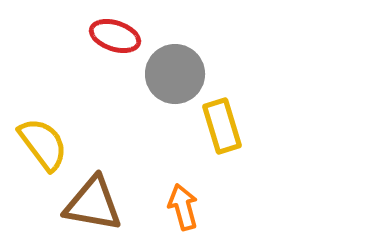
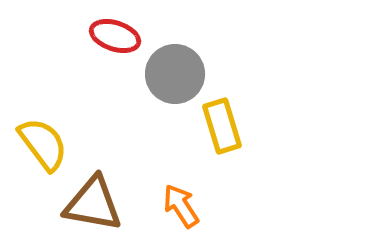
orange arrow: moved 2 px left, 1 px up; rotated 18 degrees counterclockwise
